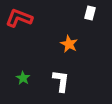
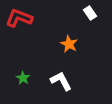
white rectangle: rotated 48 degrees counterclockwise
white L-shape: rotated 35 degrees counterclockwise
